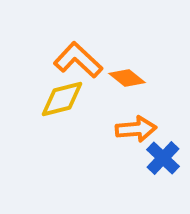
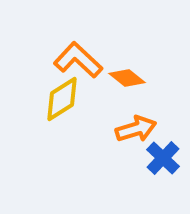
yellow diamond: rotated 18 degrees counterclockwise
orange arrow: rotated 12 degrees counterclockwise
